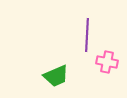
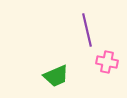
purple line: moved 5 px up; rotated 16 degrees counterclockwise
